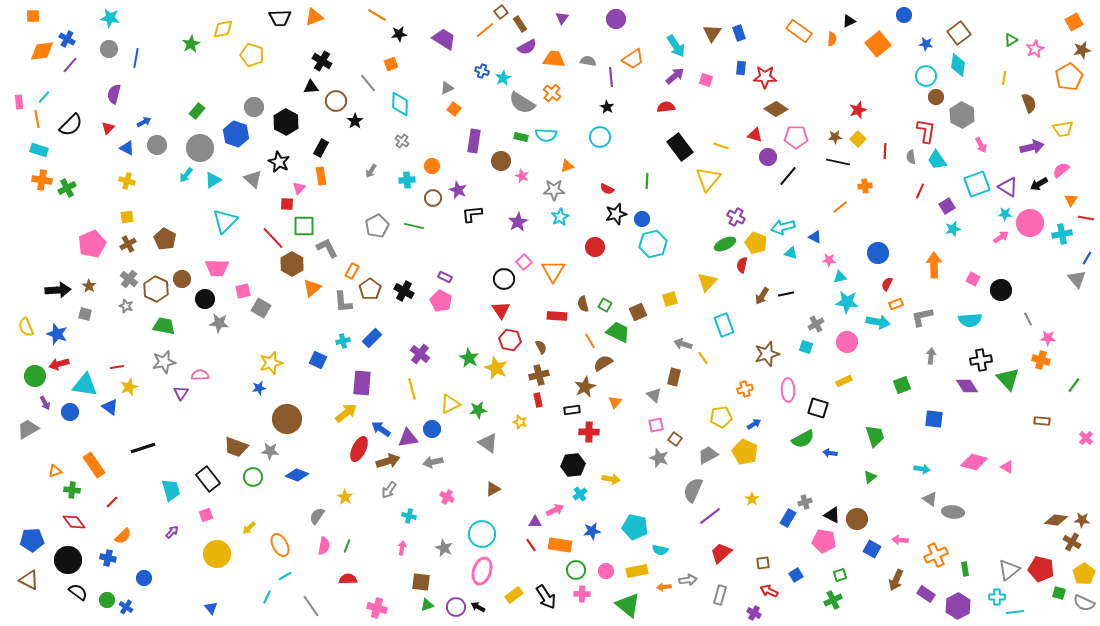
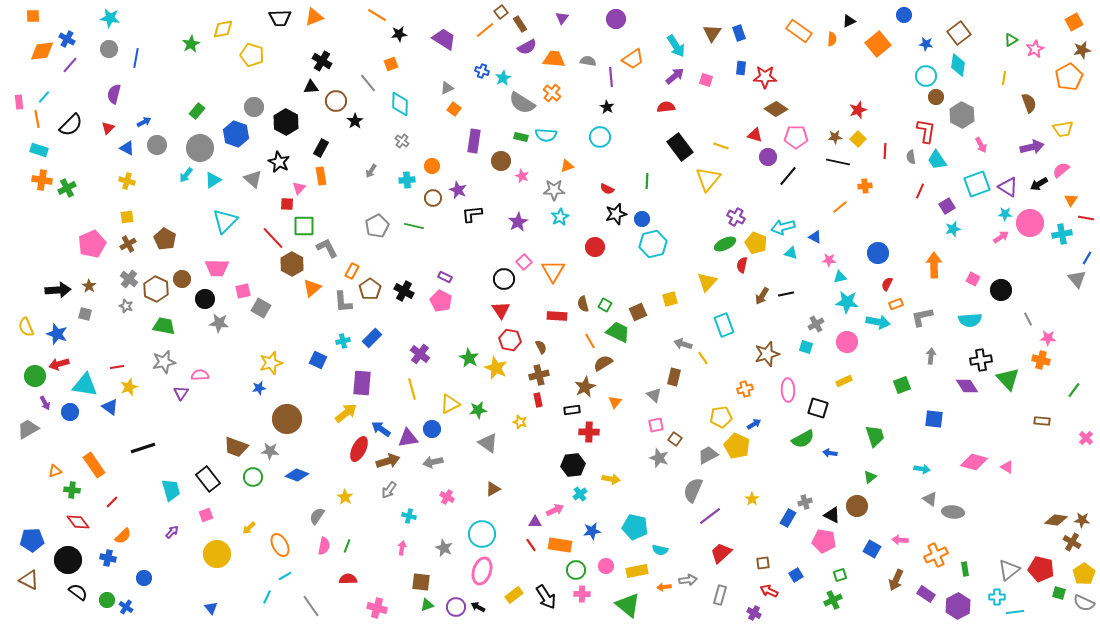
green line at (1074, 385): moved 5 px down
yellow pentagon at (745, 452): moved 8 px left, 6 px up
brown circle at (857, 519): moved 13 px up
red diamond at (74, 522): moved 4 px right
pink circle at (606, 571): moved 5 px up
